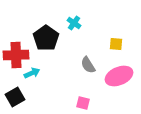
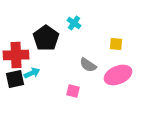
gray semicircle: rotated 24 degrees counterclockwise
pink ellipse: moved 1 px left, 1 px up
black square: moved 18 px up; rotated 18 degrees clockwise
pink square: moved 10 px left, 12 px up
